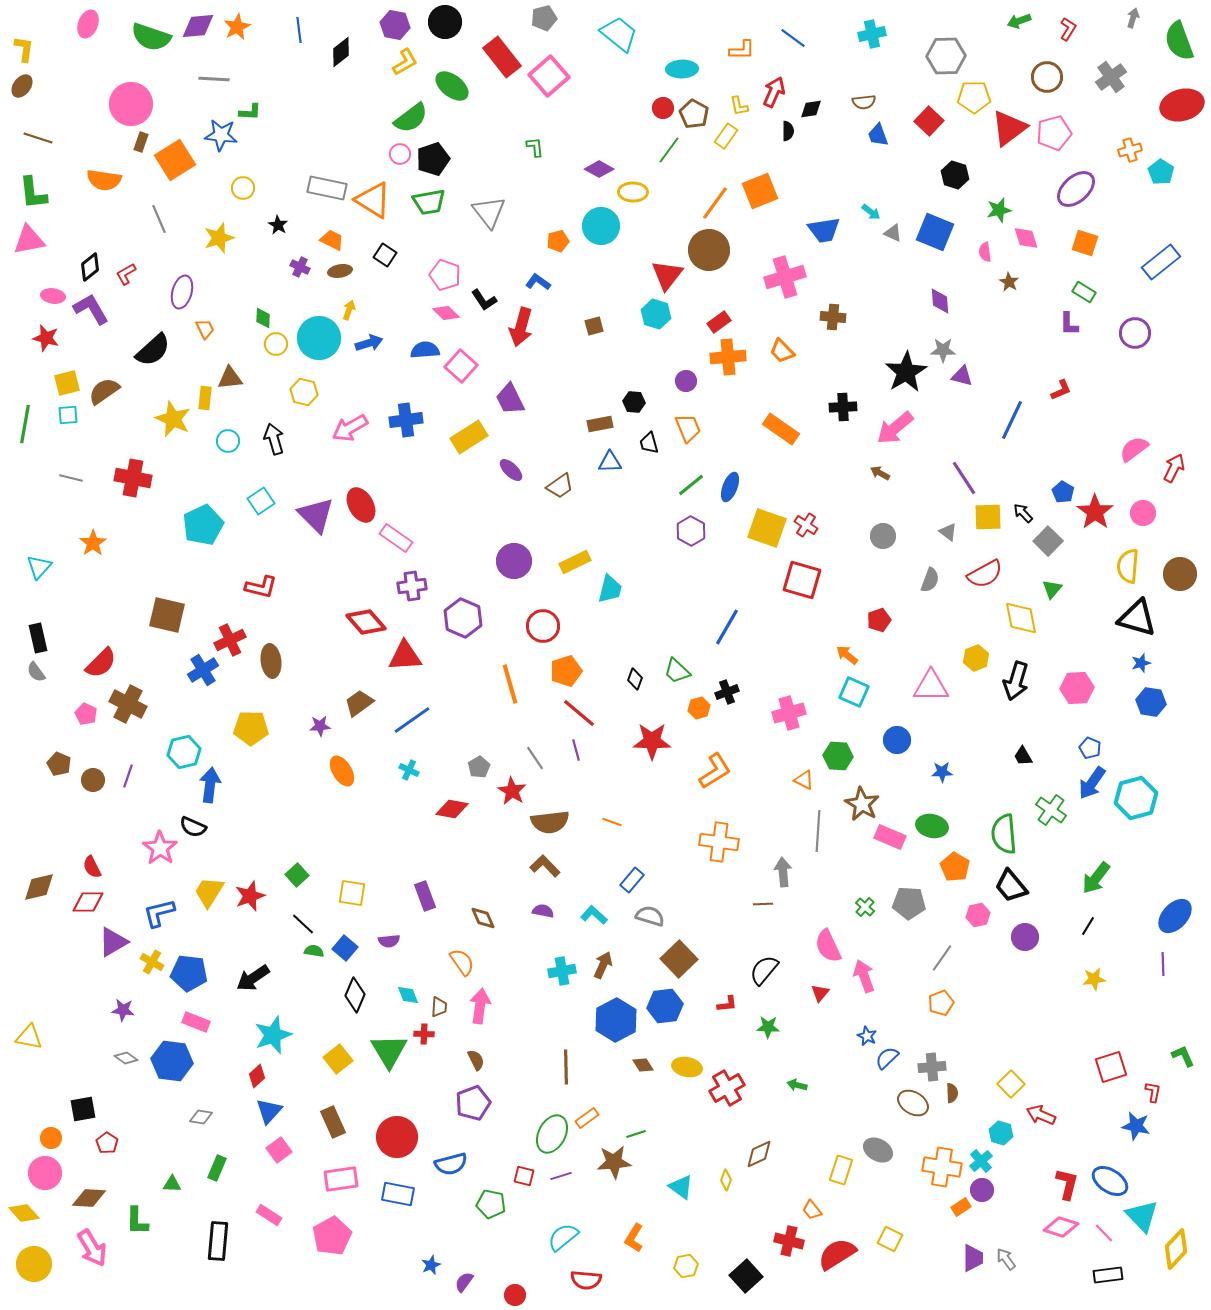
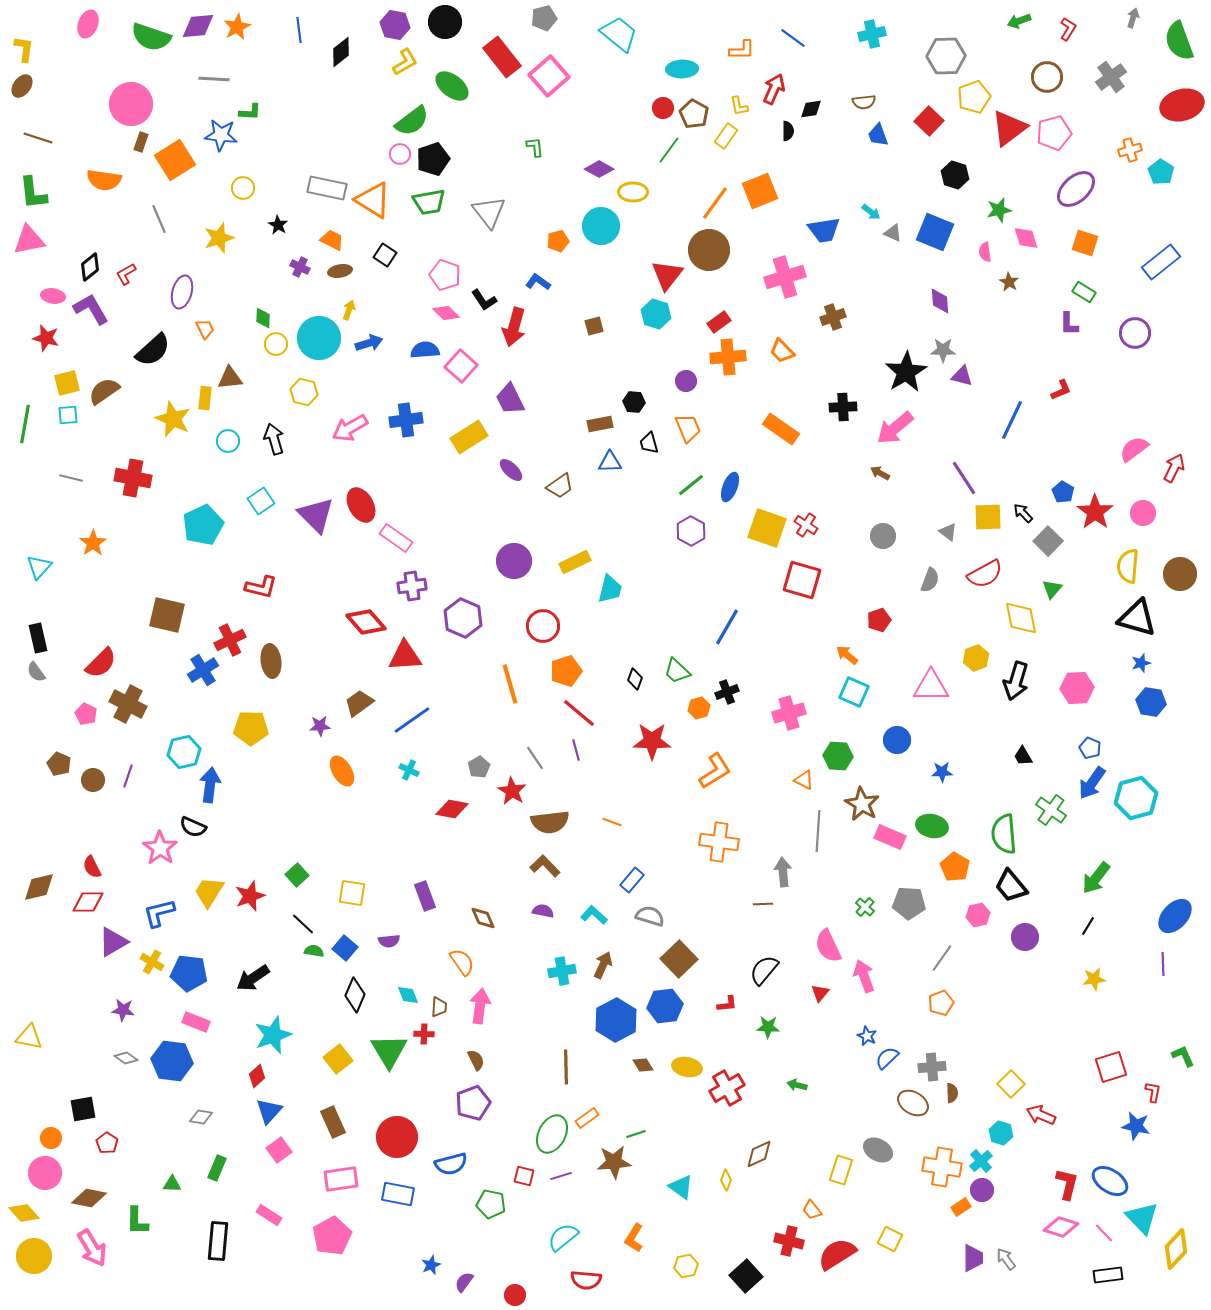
red arrow at (774, 92): moved 3 px up
yellow pentagon at (974, 97): rotated 20 degrees counterclockwise
green semicircle at (411, 118): moved 1 px right, 3 px down
brown cross at (833, 317): rotated 25 degrees counterclockwise
red arrow at (521, 327): moved 7 px left
brown diamond at (89, 1198): rotated 8 degrees clockwise
cyan triangle at (1142, 1216): moved 2 px down
yellow circle at (34, 1264): moved 8 px up
